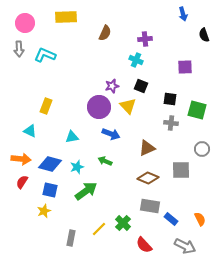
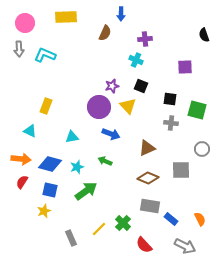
blue arrow at (183, 14): moved 62 px left; rotated 16 degrees clockwise
gray rectangle at (71, 238): rotated 35 degrees counterclockwise
